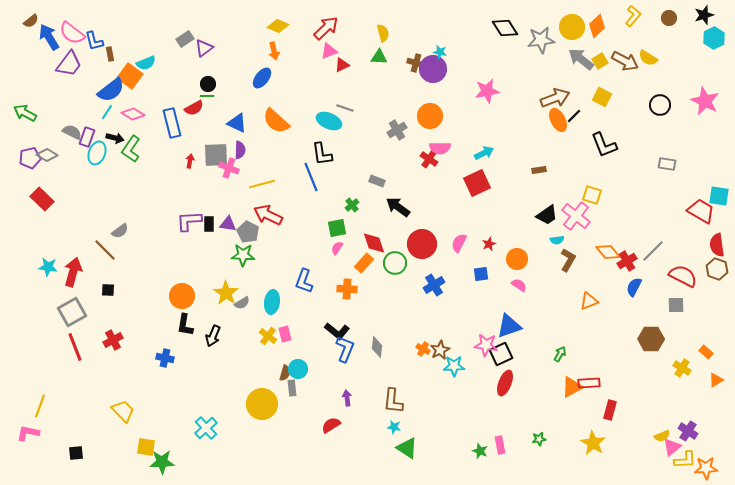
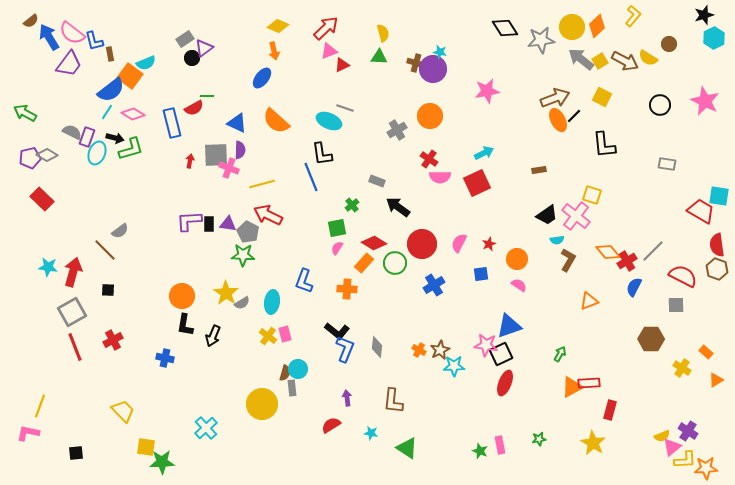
brown circle at (669, 18): moved 26 px down
black circle at (208, 84): moved 16 px left, 26 px up
black L-shape at (604, 145): rotated 16 degrees clockwise
pink semicircle at (440, 148): moved 29 px down
green L-shape at (131, 149): rotated 140 degrees counterclockwise
red diamond at (374, 243): rotated 40 degrees counterclockwise
orange cross at (423, 349): moved 4 px left, 1 px down
cyan star at (394, 427): moved 23 px left, 6 px down
